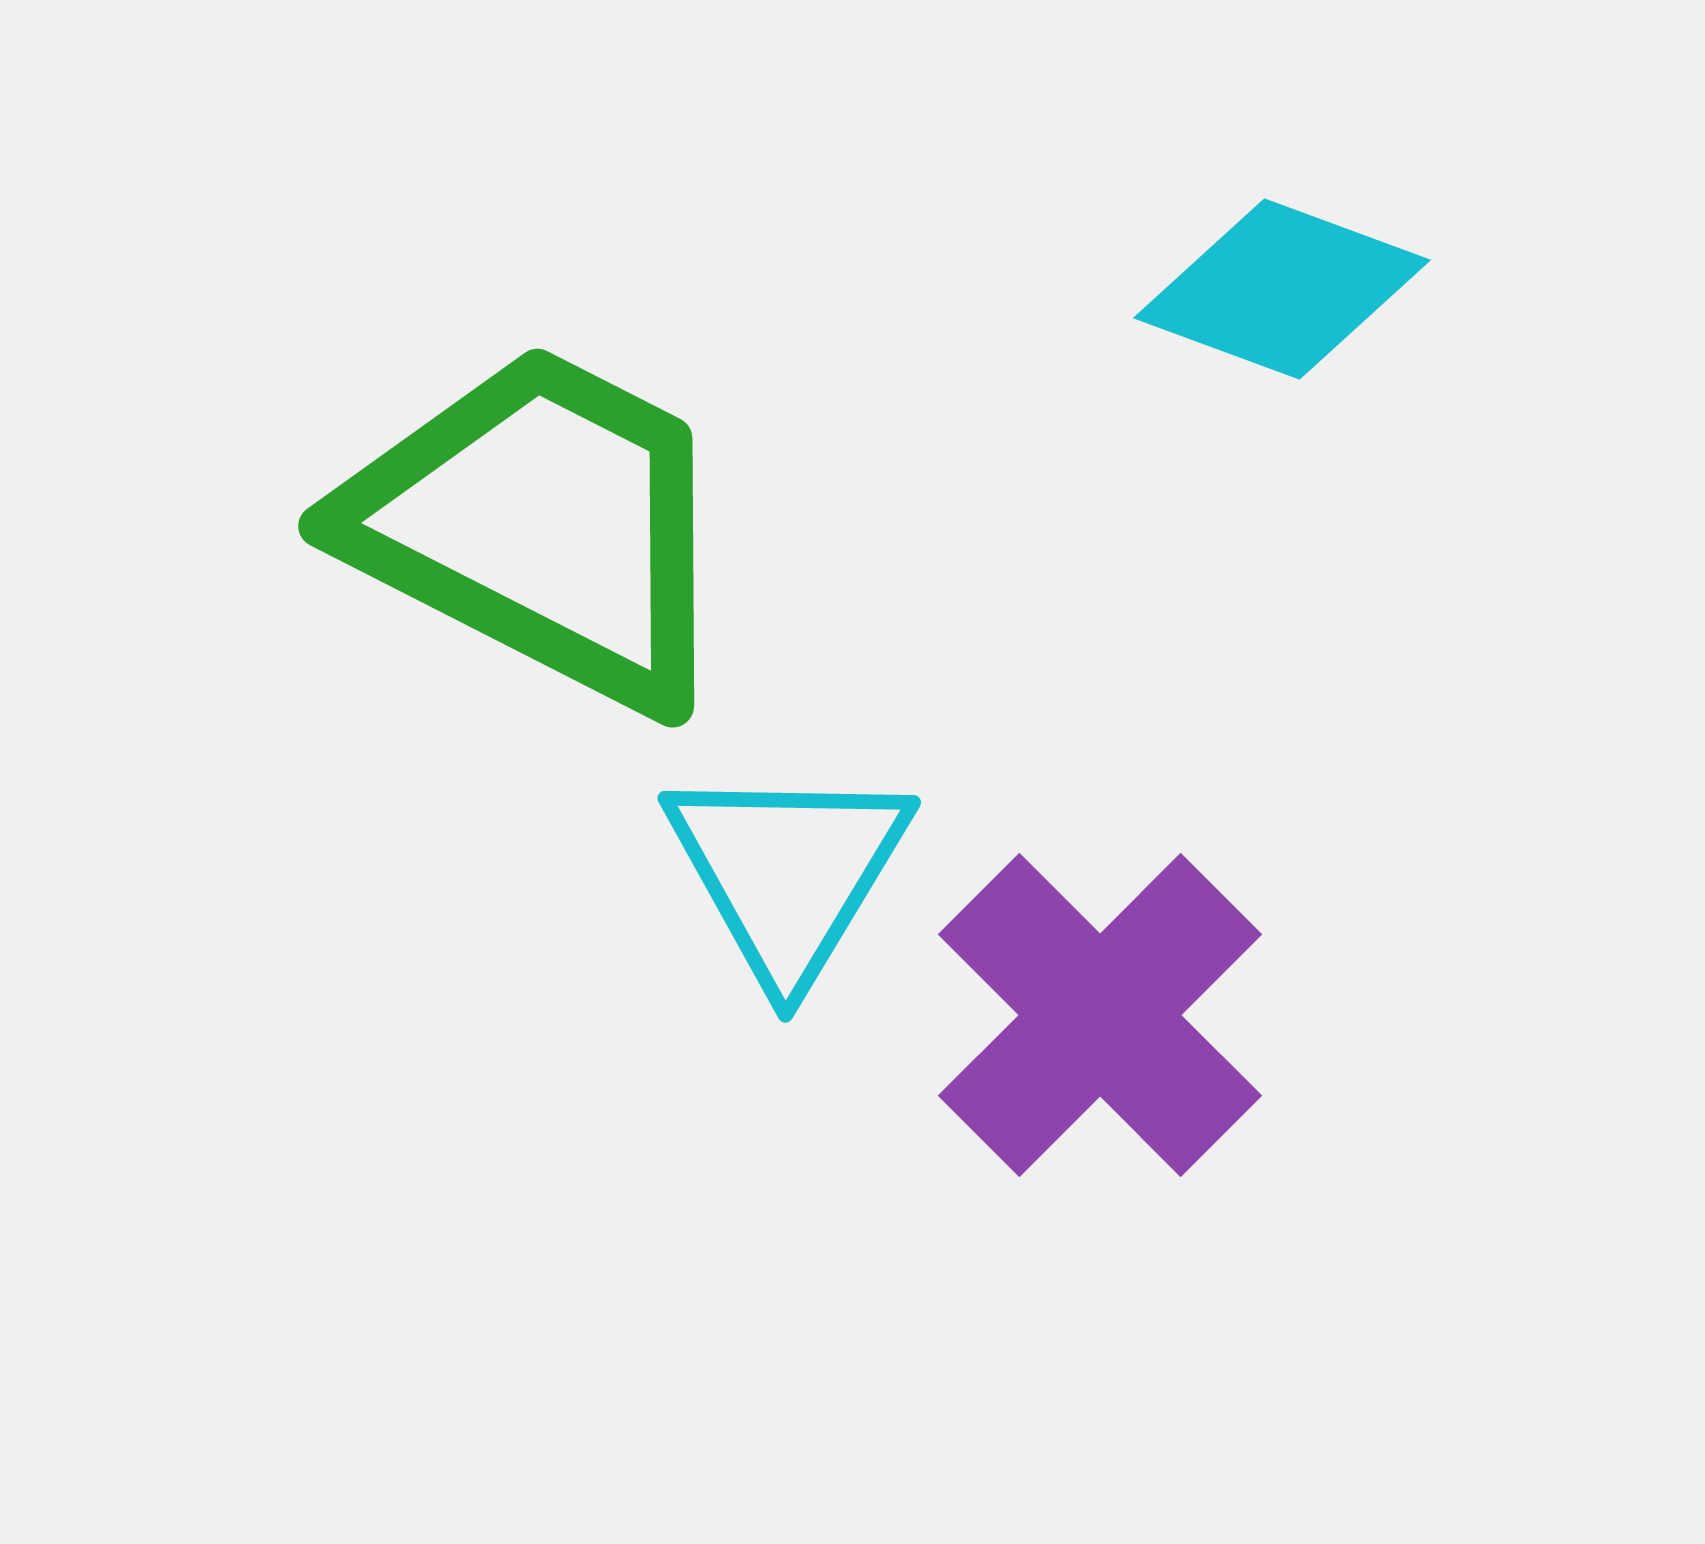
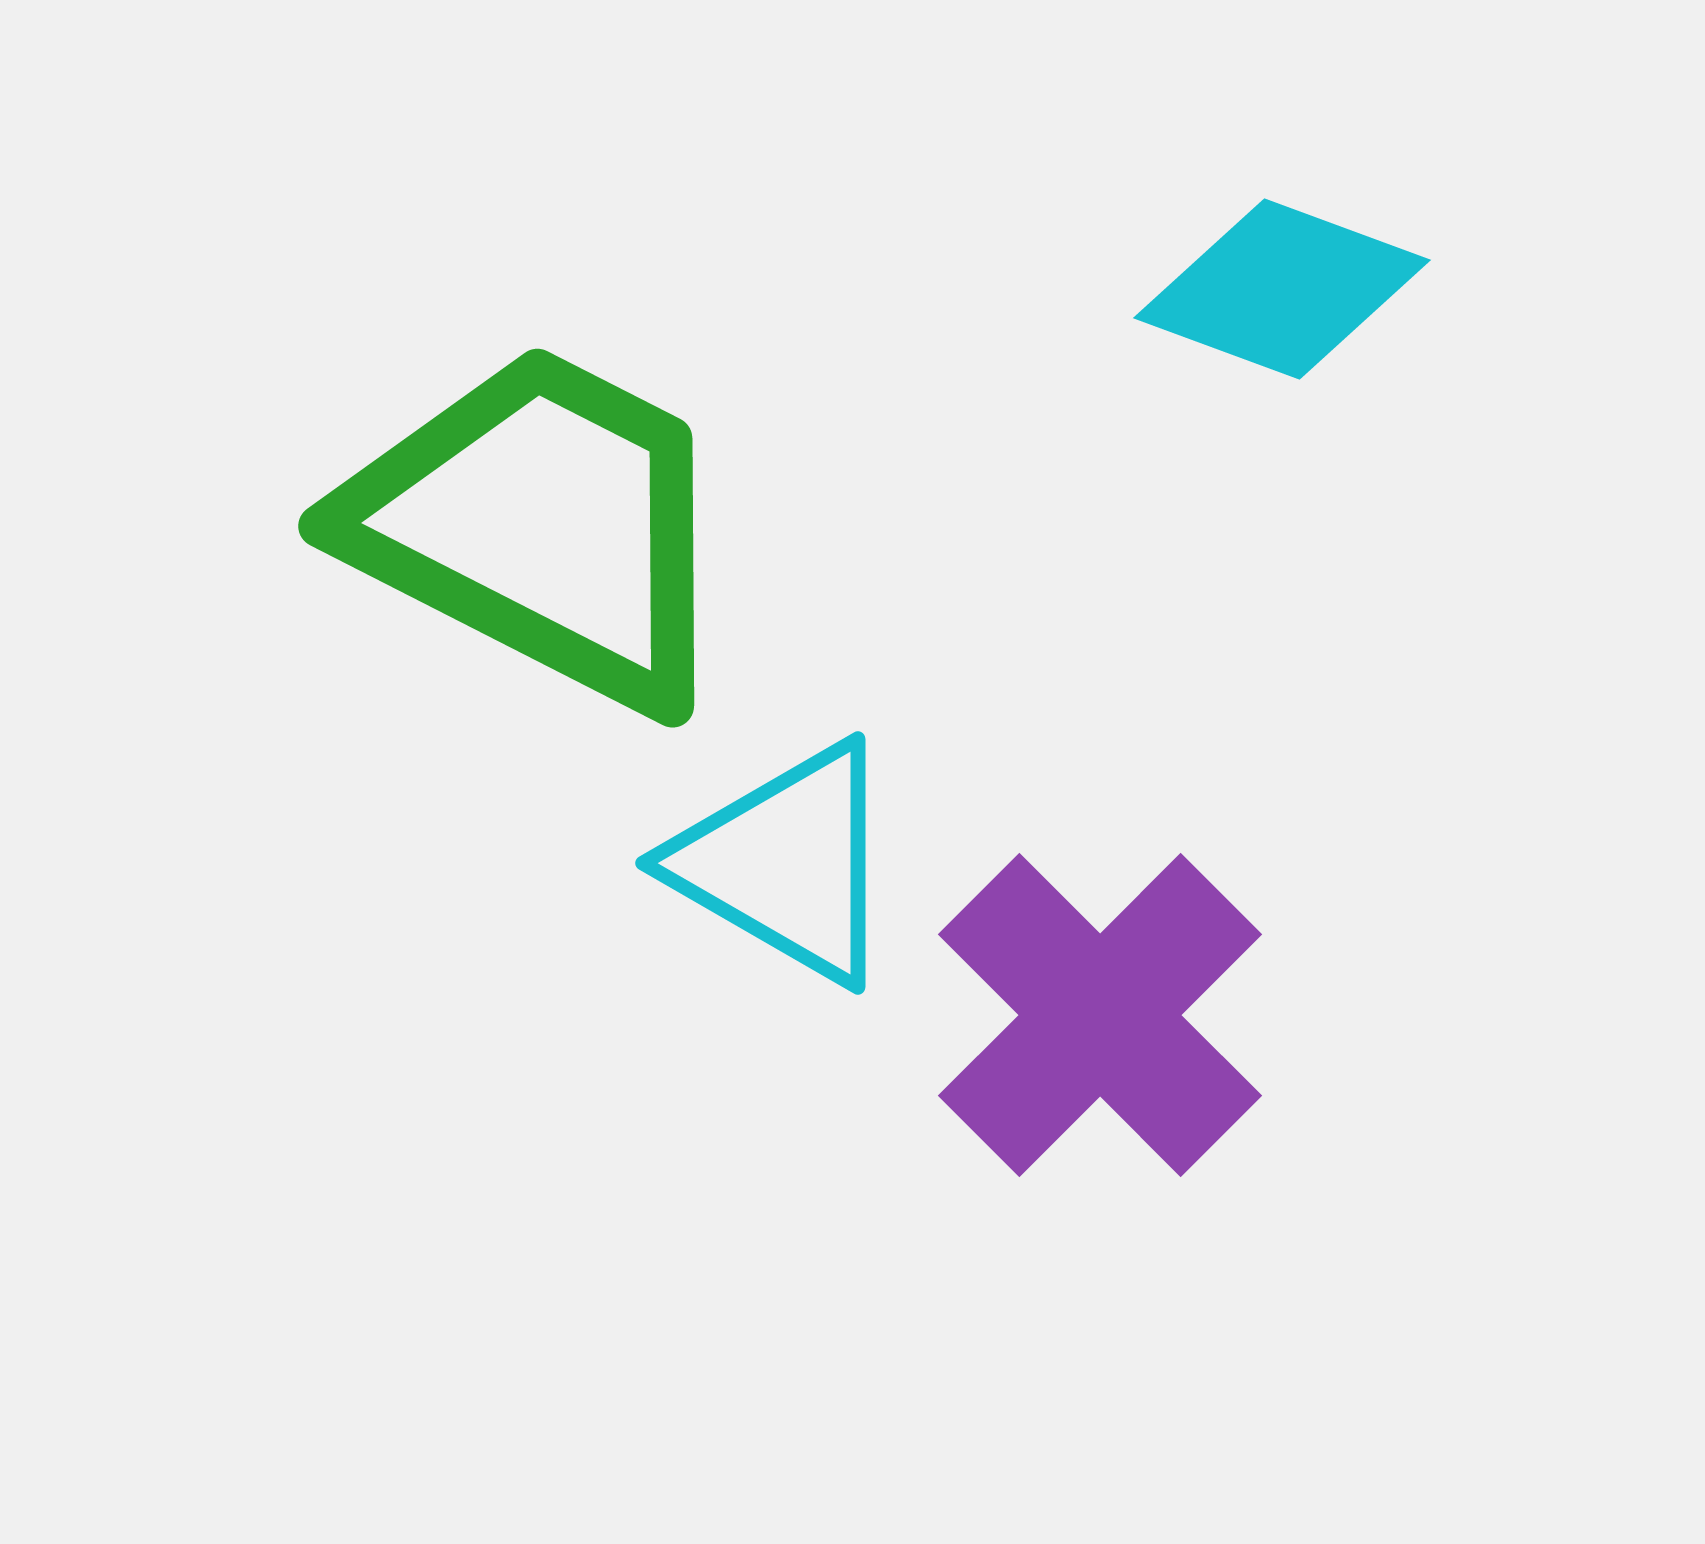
cyan triangle: moved 2 px left, 9 px up; rotated 31 degrees counterclockwise
